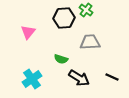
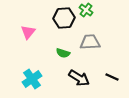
green semicircle: moved 2 px right, 6 px up
